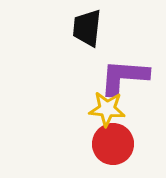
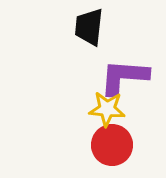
black trapezoid: moved 2 px right, 1 px up
red circle: moved 1 px left, 1 px down
